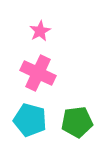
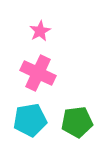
cyan pentagon: rotated 24 degrees counterclockwise
